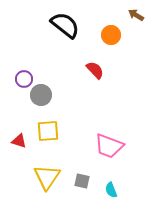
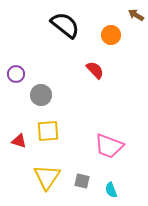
purple circle: moved 8 px left, 5 px up
